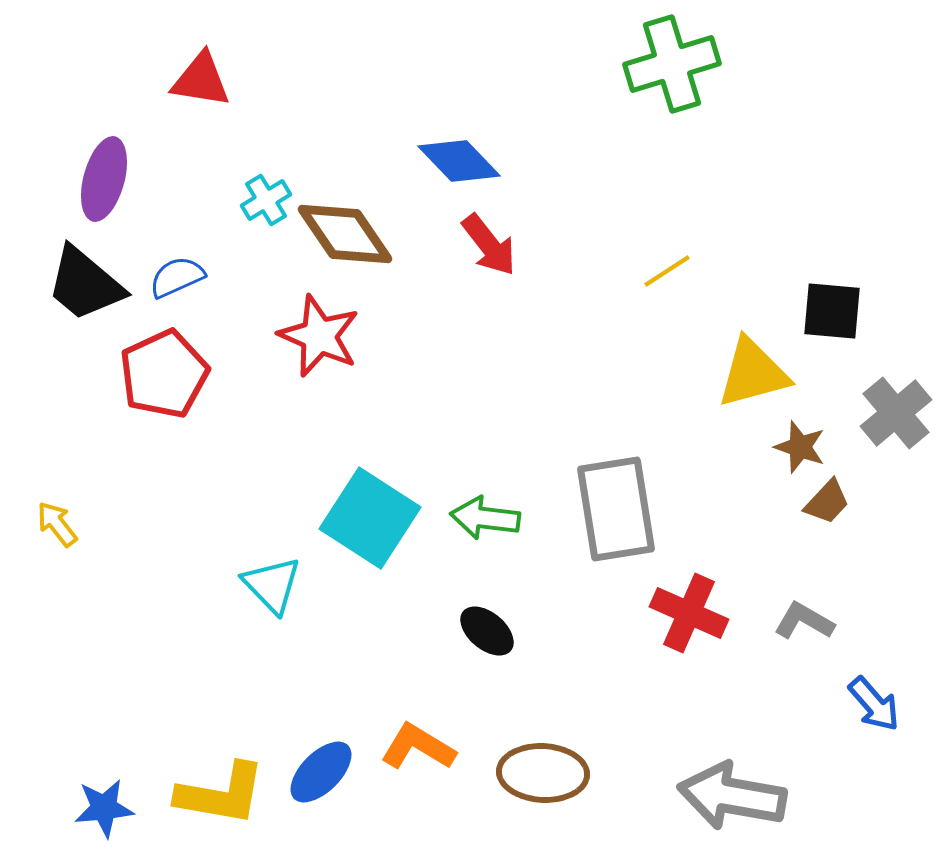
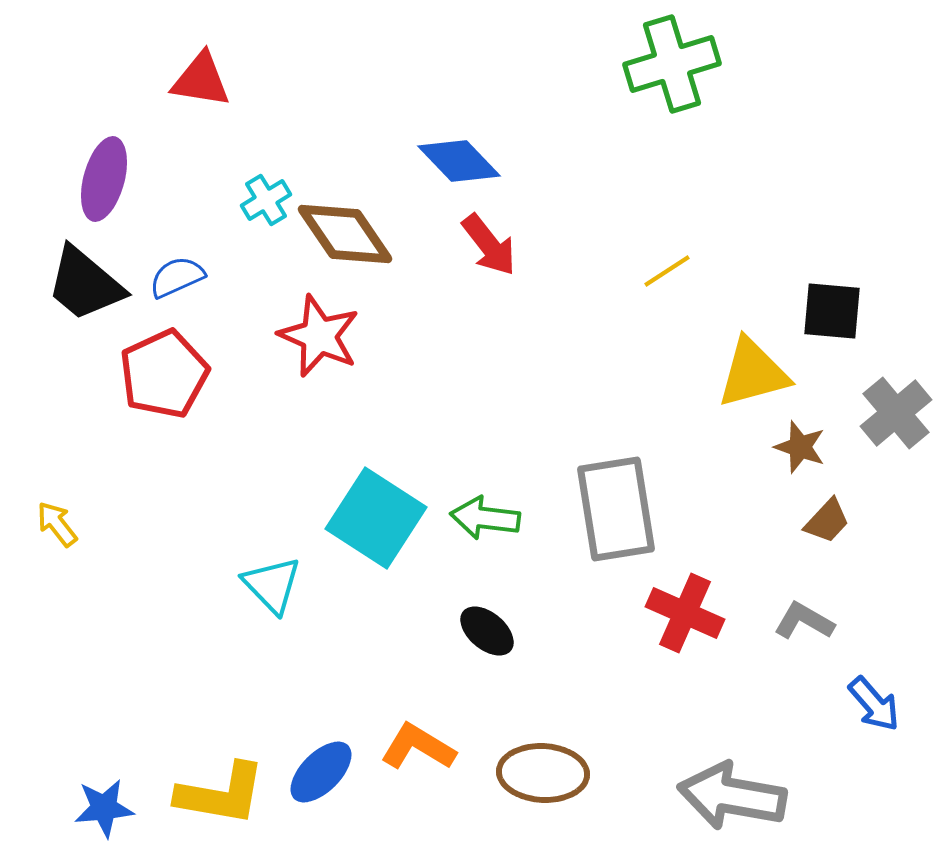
brown trapezoid: moved 19 px down
cyan square: moved 6 px right
red cross: moved 4 px left
